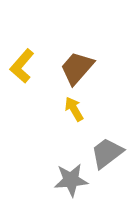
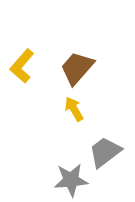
gray trapezoid: moved 2 px left, 1 px up
